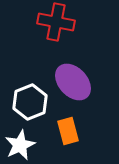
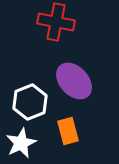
purple ellipse: moved 1 px right, 1 px up
white star: moved 1 px right, 2 px up
